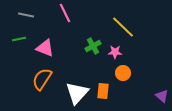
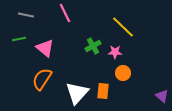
pink triangle: rotated 18 degrees clockwise
